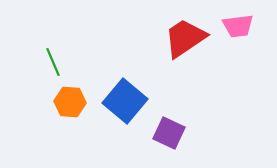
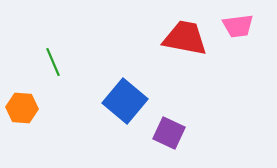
red trapezoid: rotated 45 degrees clockwise
orange hexagon: moved 48 px left, 6 px down
